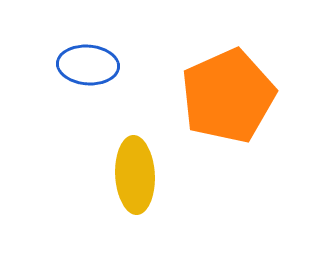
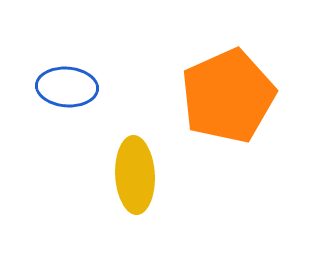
blue ellipse: moved 21 px left, 22 px down
